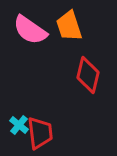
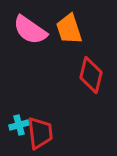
orange trapezoid: moved 3 px down
red diamond: moved 3 px right
cyan cross: rotated 36 degrees clockwise
